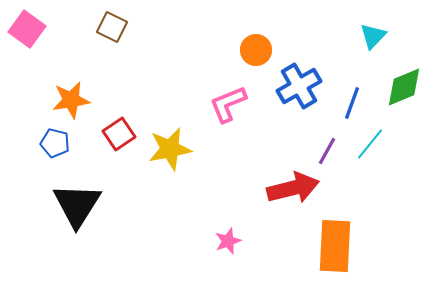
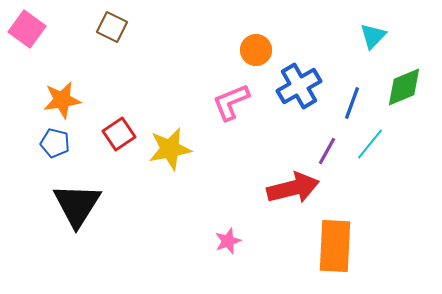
orange star: moved 9 px left
pink L-shape: moved 3 px right, 2 px up
